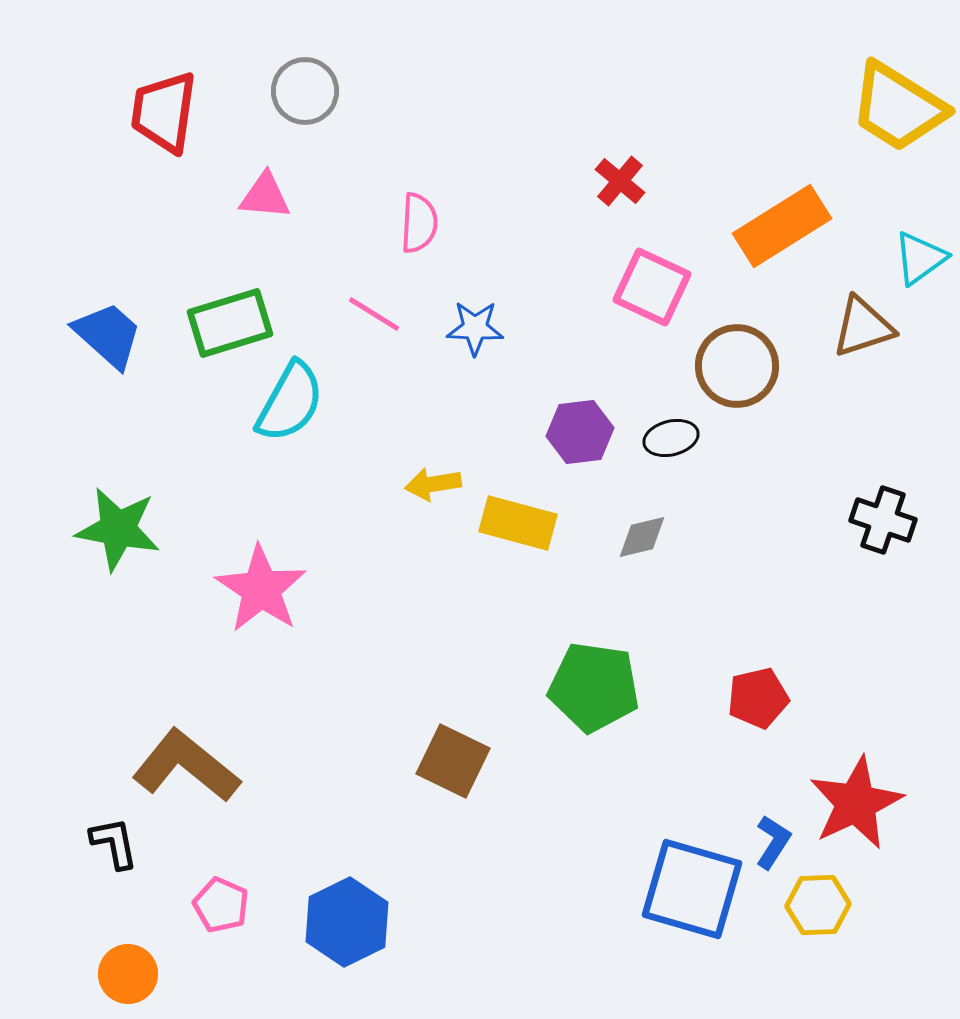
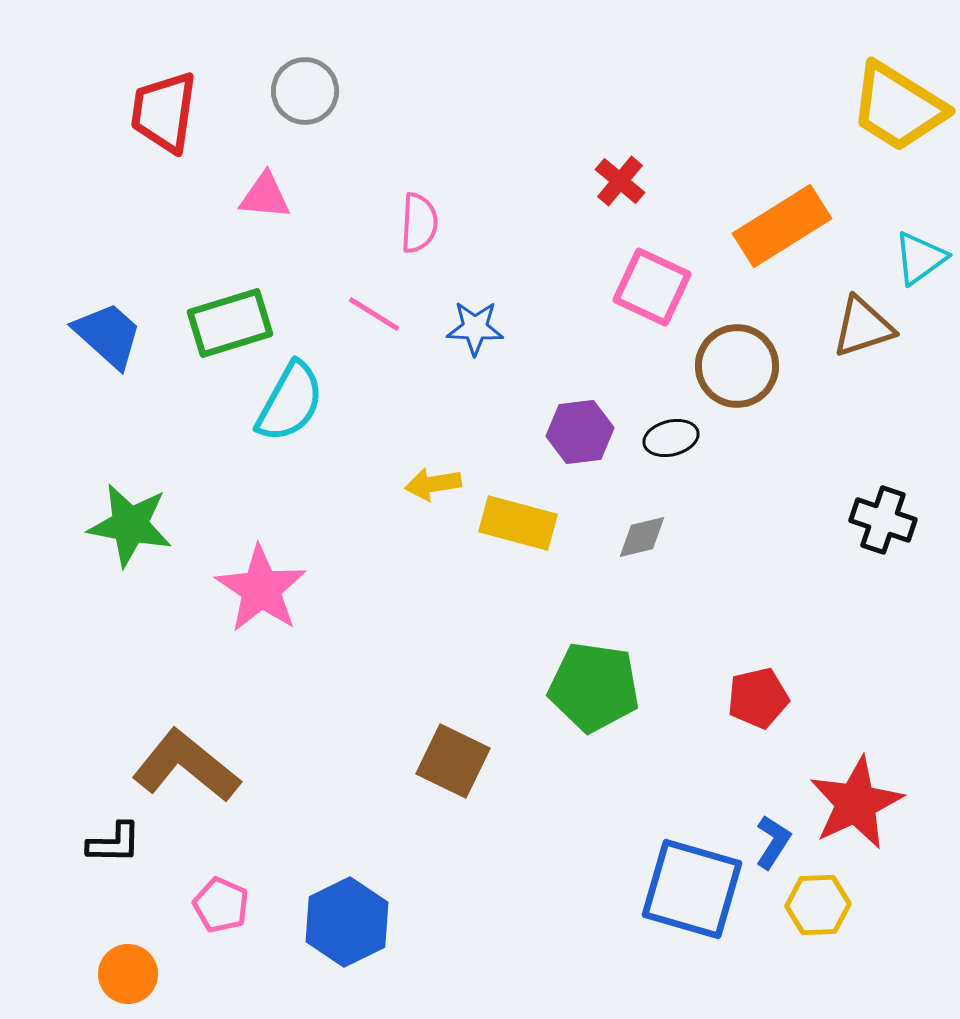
green star: moved 12 px right, 4 px up
black L-shape: rotated 102 degrees clockwise
